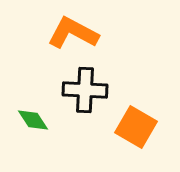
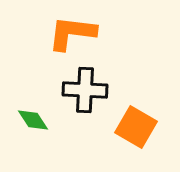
orange L-shape: moved 1 px left; rotated 21 degrees counterclockwise
